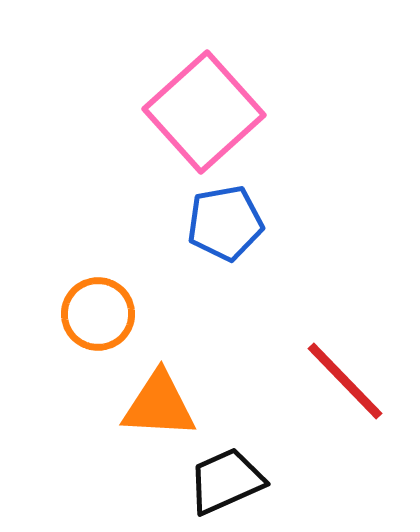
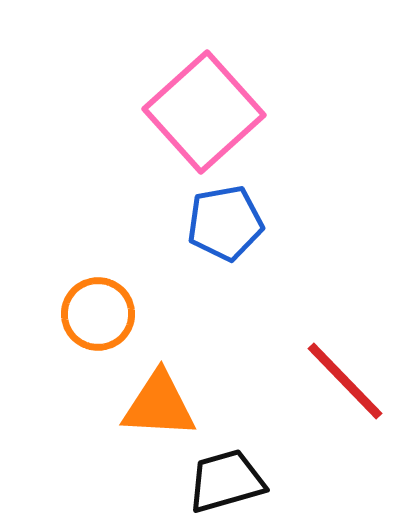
black trapezoid: rotated 8 degrees clockwise
